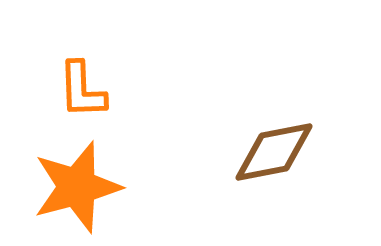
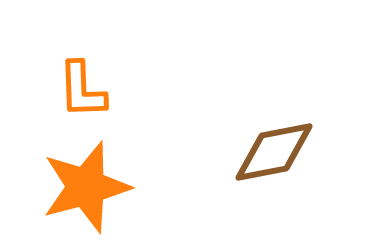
orange star: moved 9 px right
